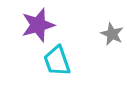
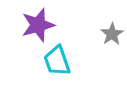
gray star: rotated 15 degrees clockwise
